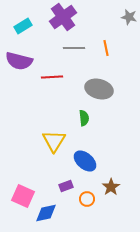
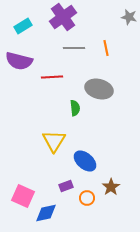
green semicircle: moved 9 px left, 10 px up
orange circle: moved 1 px up
